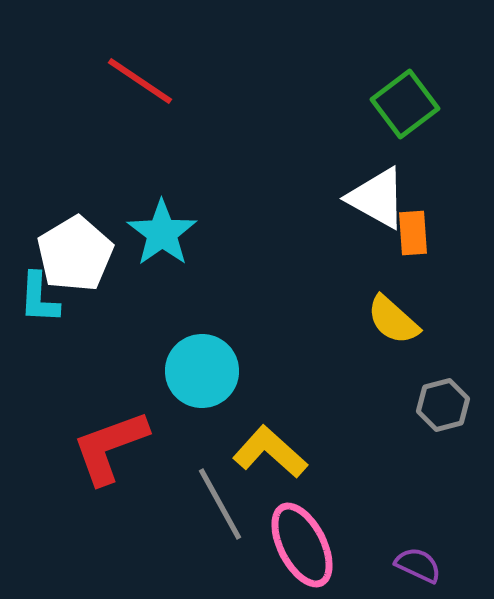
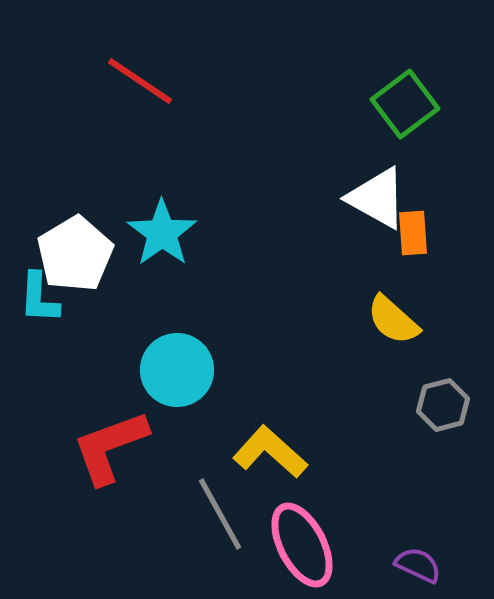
cyan circle: moved 25 px left, 1 px up
gray line: moved 10 px down
